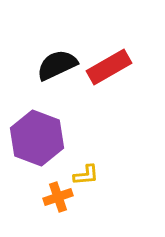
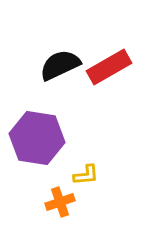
black semicircle: moved 3 px right
purple hexagon: rotated 12 degrees counterclockwise
orange cross: moved 2 px right, 5 px down
